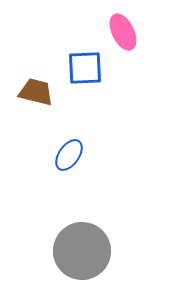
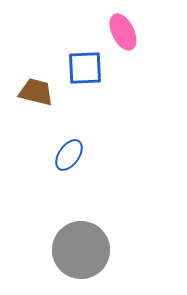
gray circle: moved 1 px left, 1 px up
